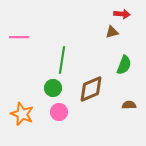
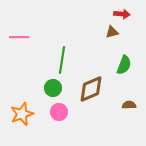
orange star: rotated 30 degrees clockwise
